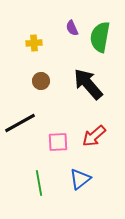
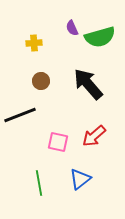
green semicircle: rotated 116 degrees counterclockwise
black line: moved 8 px up; rotated 8 degrees clockwise
pink square: rotated 15 degrees clockwise
